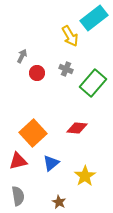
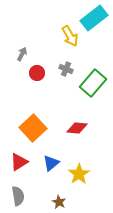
gray arrow: moved 2 px up
orange square: moved 5 px up
red triangle: moved 1 px right, 1 px down; rotated 18 degrees counterclockwise
yellow star: moved 6 px left, 2 px up
